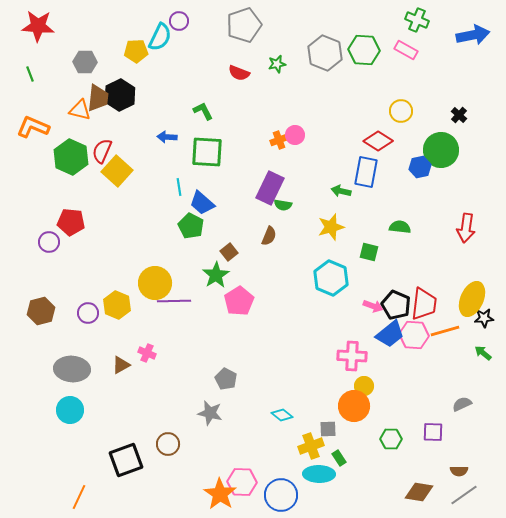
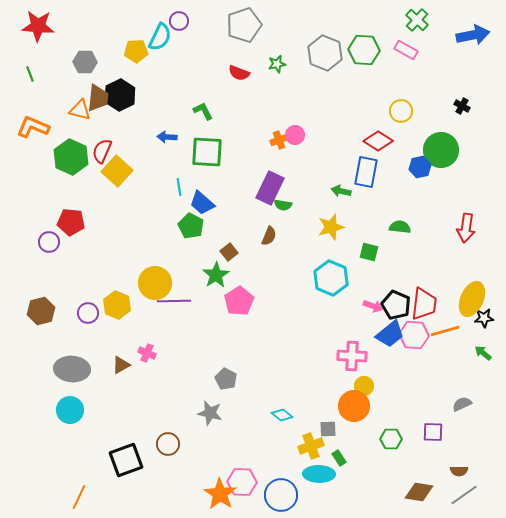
green cross at (417, 20): rotated 20 degrees clockwise
black cross at (459, 115): moved 3 px right, 9 px up; rotated 14 degrees counterclockwise
